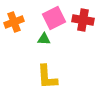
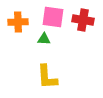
pink square: moved 1 px left, 1 px up; rotated 35 degrees clockwise
orange cross: moved 4 px right; rotated 18 degrees clockwise
